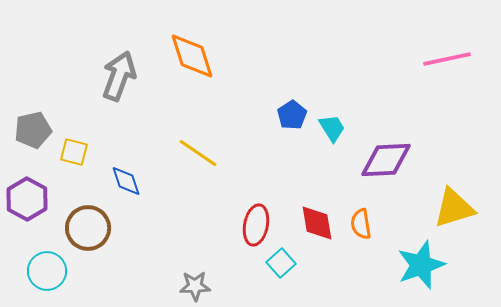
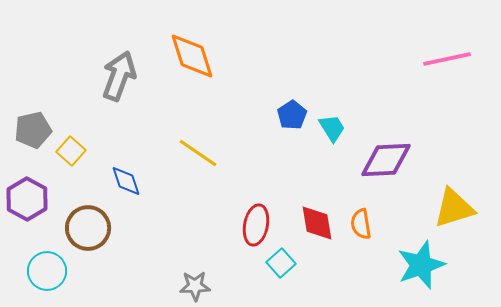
yellow square: moved 3 px left, 1 px up; rotated 28 degrees clockwise
